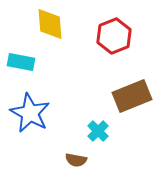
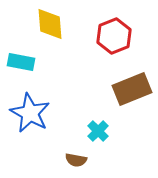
brown rectangle: moved 7 px up
